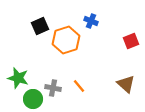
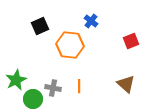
blue cross: rotated 16 degrees clockwise
orange hexagon: moved 4 px right, 5 px down; rotated 24 degrees clockwise
green star: moved 2 px left, 2 px down; rotated 30 degrees clockwise
orange line: rotated 40 degrees clockwise
